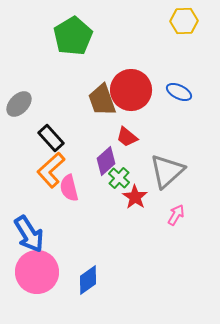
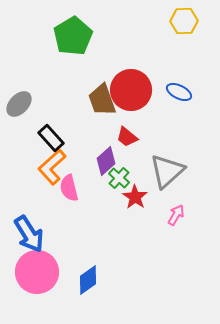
orange L-shape: moved 1 px right, 3 px up
